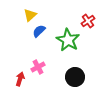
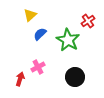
blue semicircle: moved 1 px right, 3 px down
